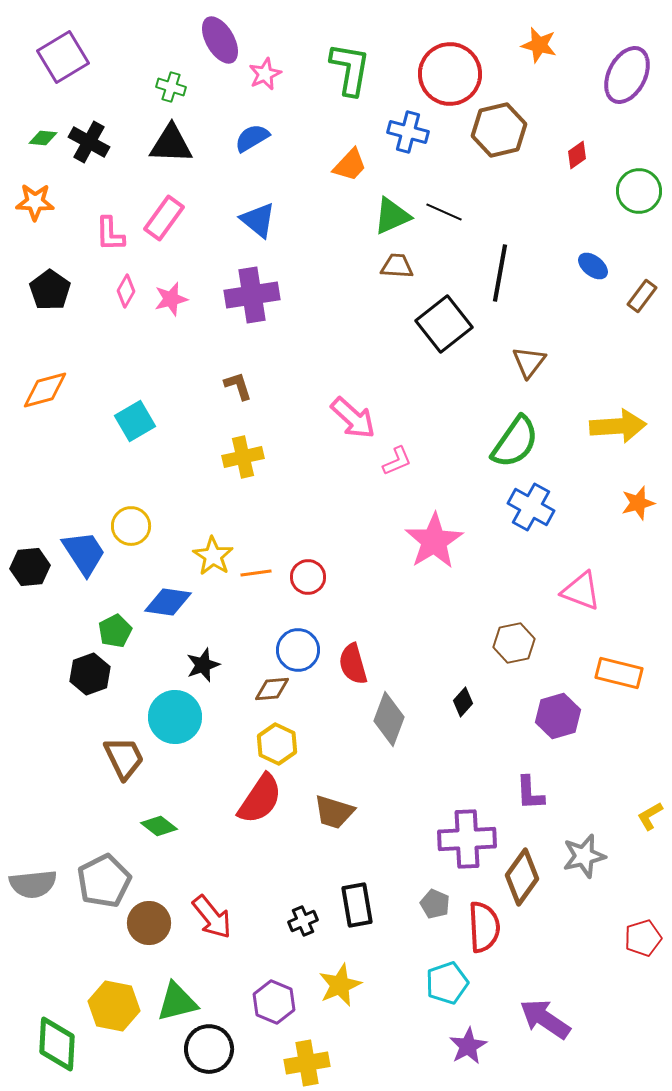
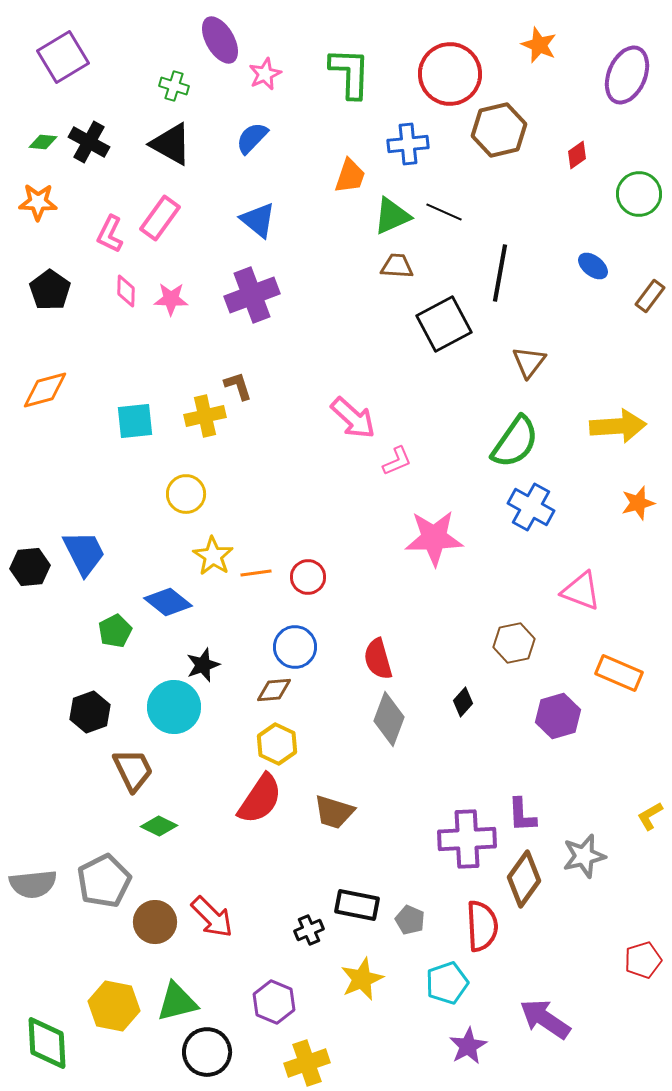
orange star at (539, 45): rotated 9 degrees clockwise
green L-shape at (350, 69): moved 4 px down; rotated 8 degrees counterclockwise
purple ellipse at (627, 75): rotated 4 degrees counterclockwise
green cross at (171, 87): moved 3 px right, 1 px up
blue cross at (408, 132): moved 12 px down; rotated 21 degrees counterclockwise
green diamond at (43, 138): moved 4 px down
blue semicircle at (252, 138): rotated 15 degrees counterclockwise
black triangle at (171, 144): rotated 27 degrees clockwise
orange trapezoid at (350, 165): moved 11 px down; rotated 24 degrees counterclockwise
green circle at (639, 191): moved 3 px down
orange star at (35, 202): moved 3 px right
pink rectangle at (164, 218): moved 4 px left
pink L-shape at (110, 234): rotated 27 degrees clockwise
pink diamond at (126, 291): rotated 28 degrees counterclockwise
purple cross at (252, 295): rotated 12 degrees counterclockwise
brown rectangle at (642, 296): moved 8 px right
pink star at (171, 299): rotated 16 degrees clockwise
black square at (444, 324): rotated 10 degrees clockwise
cyan square at (135, 421): rotated 24 degrees clockwise
yellow cross at (243, 457): moved 38 px left, 41 px up
yellow circle at (131, 526): moved 55 px right, 32 px up
pink star at (434, 541): moved 3 px up; rotated 30 degrees clockwise
blue trapezoid at (84, 553): rotated 6 degrees clockwise
blue diamond at (168, 602): rotated 30 degrees clockwise
blue circle at (298, 650): moved 3 px left, 3 px up
red semicircle at (353, 664): moved 25 px right, 5 px up
orange rectangle at (619, 673): rotated 9 degrees clockwise
black hexagon at (90, 674): moved 38 px down
brown diamond at (272, 689): moved 2 px right, 1 px down
cyan circle at (175, 717): moved 1 px left, 10 px up
brown trapezoid at (124, 758): moved 9 px right, 12 px down
purple L-shape at (530, 793): moved 8 px left, 22 px down
green diamond at (159, 826): rotated 12 degrees counterclockwise
brown diamond at (522, 877): moved 2 px right, 2 px down
gray pentagon at (435, 904): moved 25 px left, 16 px down
black rectangle at (357, 905): rotated 69 degrees counterclockwise
red arrow at (212, 917): rotated 6 degrees counterclockwise
black cross at (303, 921): moved 6 px right, 9 px down
brown circle at (149, 923): moved 6 px right, 1 px up
red semicircle at (484, 927): moved 2 px left, 1 px up
red pentagon at (643, 938): moved 22 px down
yellow star at (340, 985): moved 22 px right, 6 px up
green diamond at (57, 1044): moved 10 px left, 1 px up; rotated 6 degrees counterclockwise
black circle at (209, 1049): moved 2 px left, 3 px down
yellow cross at (307, 1063): rotated 9 degrees counterclockwise
